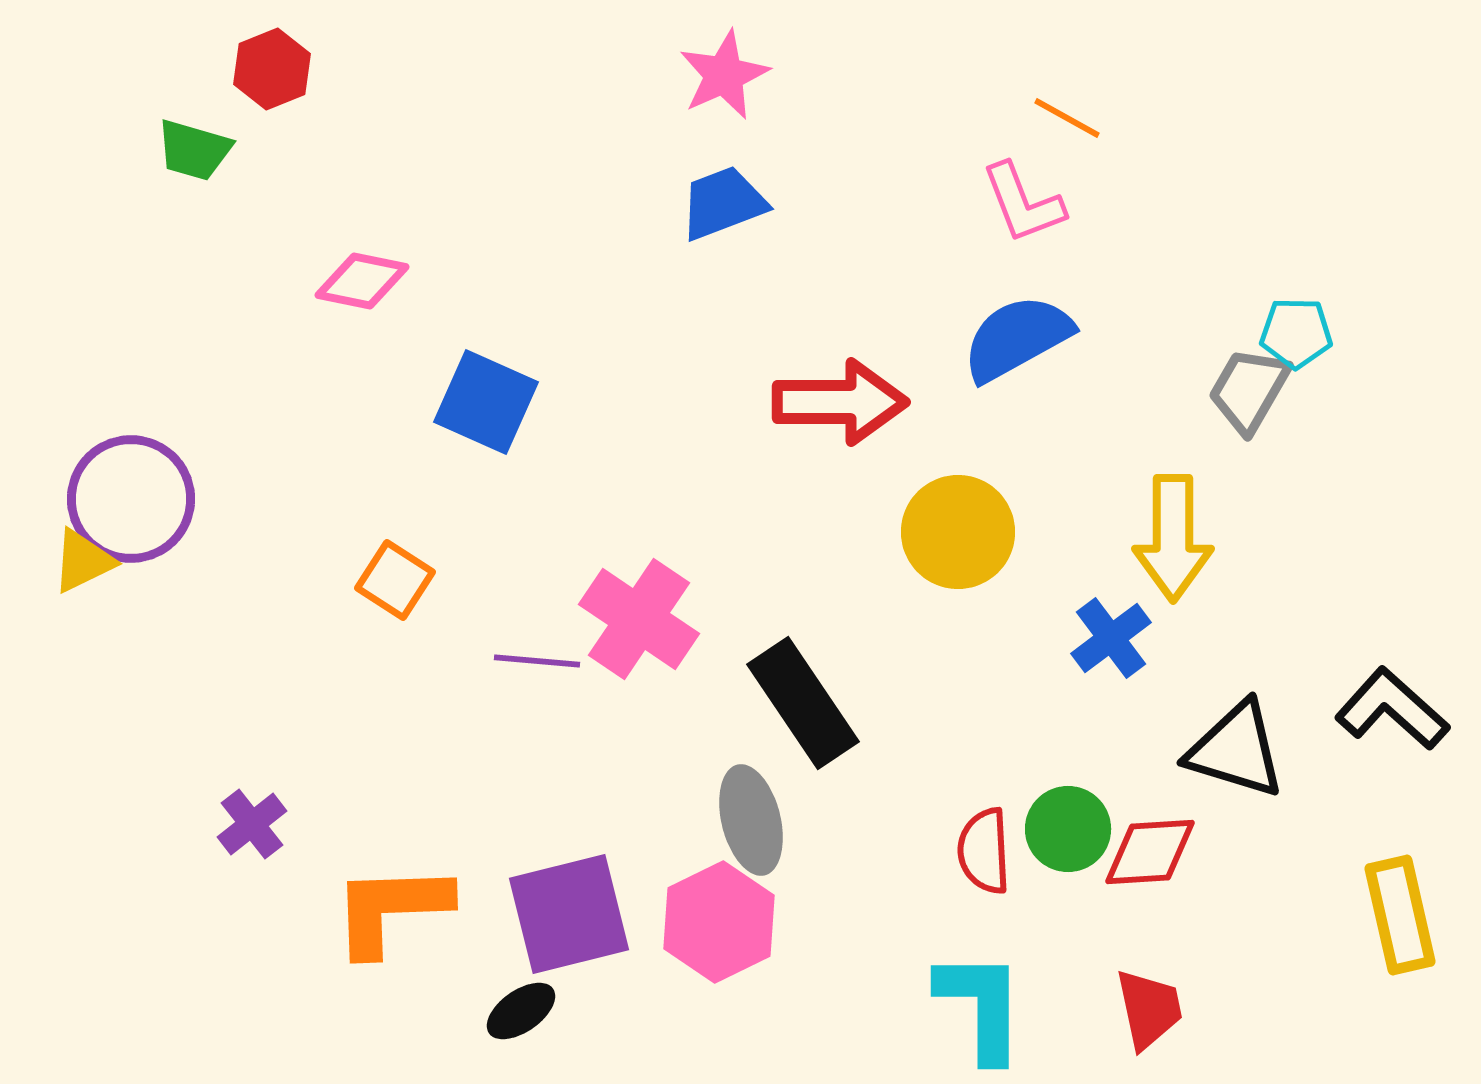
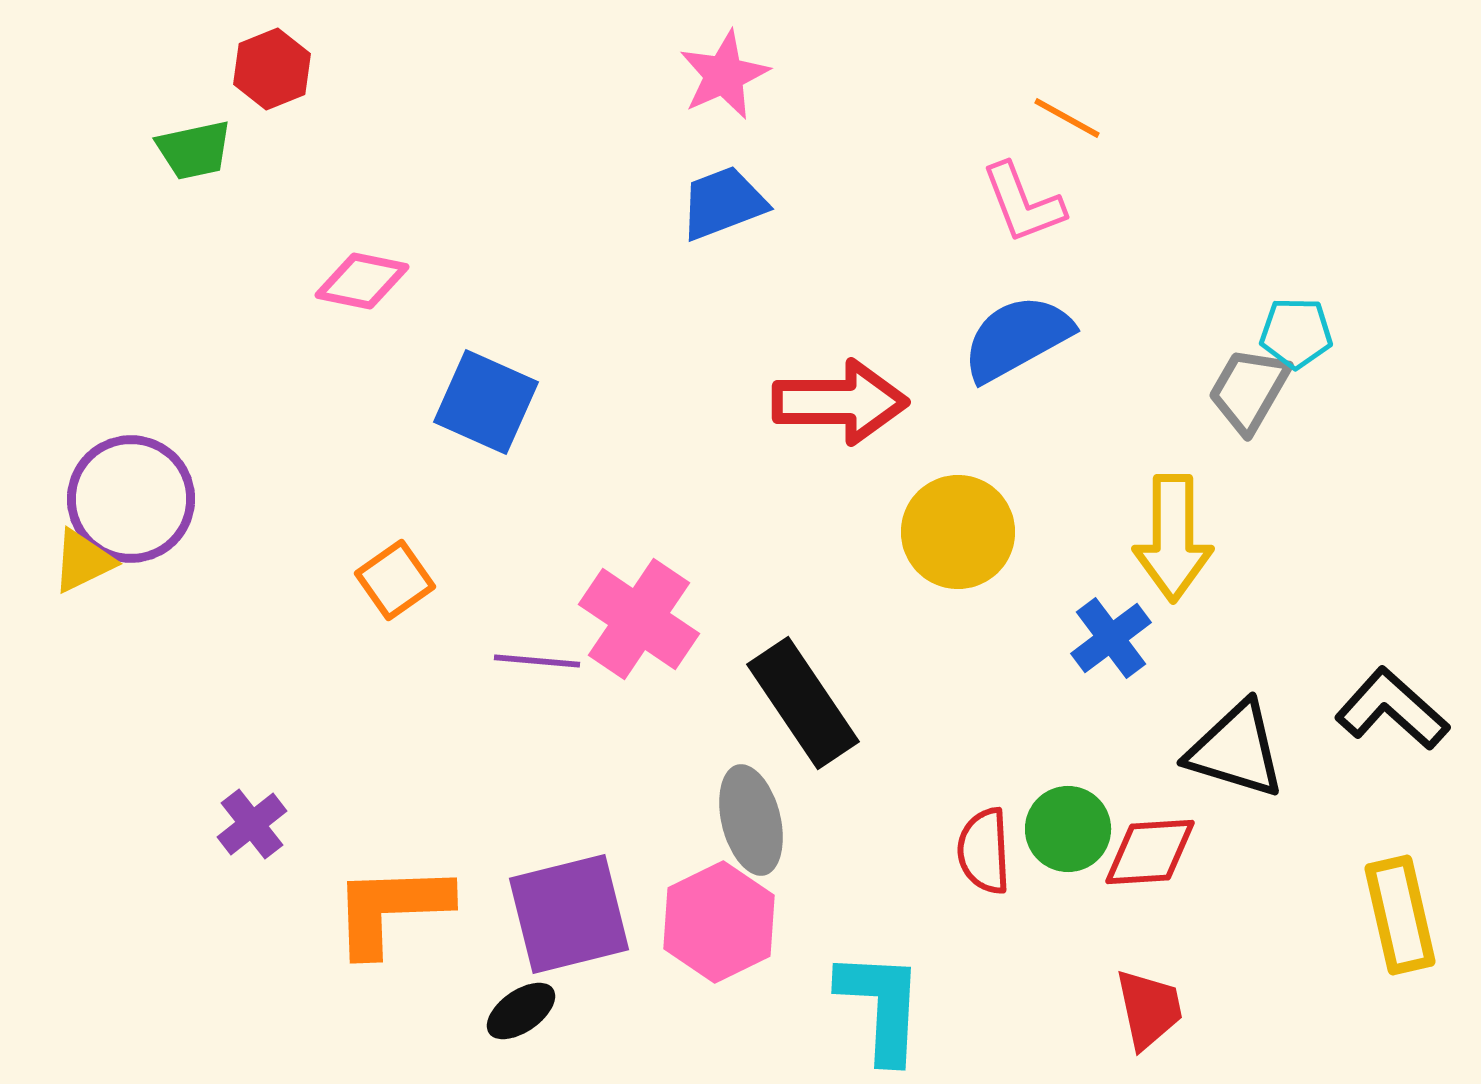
green trapezoid: rotated 28 degrees counterclockwise
orange square: rotated 22 degrees clockwise
cyan L-shape: moved 100 px left; rotated 3 degrees clockwise
